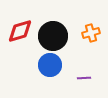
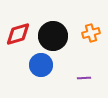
red diamond: moved 2 px left, 3 px down
blue circle: moved 9 px left
